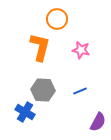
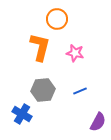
pink star: moved 6 px left, 3 px down
gray hexagon: rotated 10 degrees counterclockwise
blue cross: moved 3 px left, 2 px down
